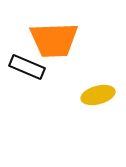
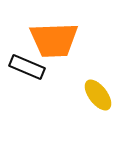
yellow ellipse: rotated 68 degrees clockwise
